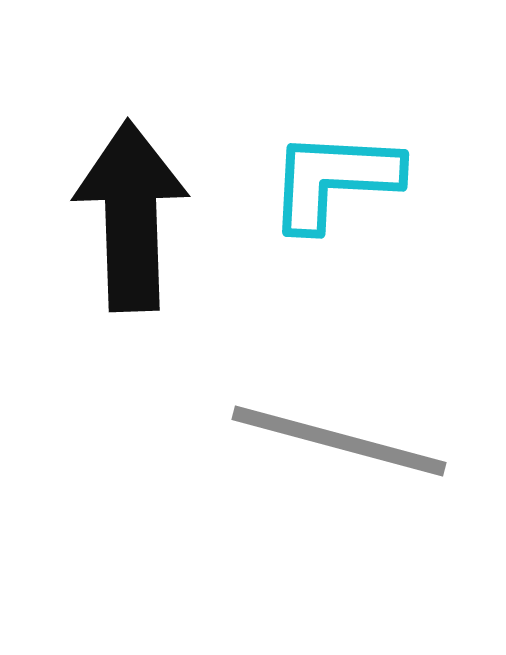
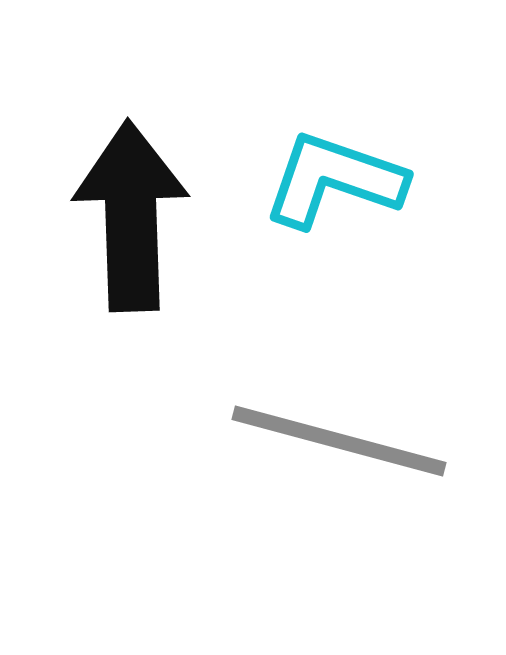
cyan L-shape: rotated 16 degrees clockwise
